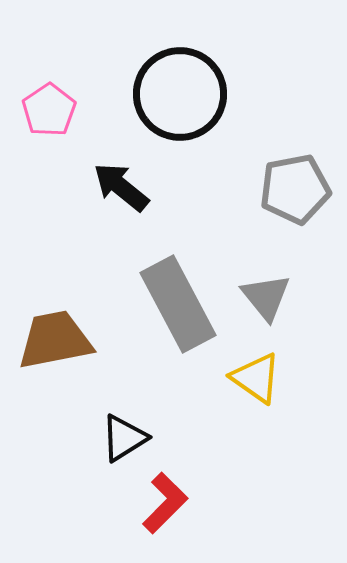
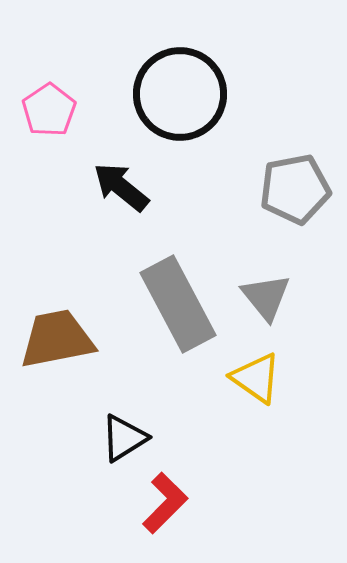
brown trapezoid: moved 2 px right, 1 px up
